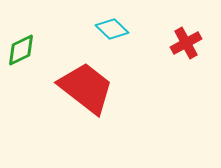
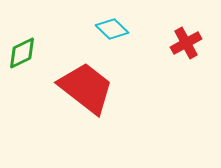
green diamond: moved 1 px right, 3 px down
